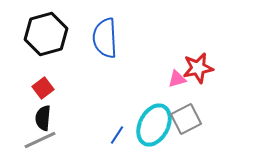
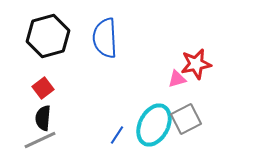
black hexagon: moved 2 px right, 2 px down
red star: moved 2 px left, 4 px up
